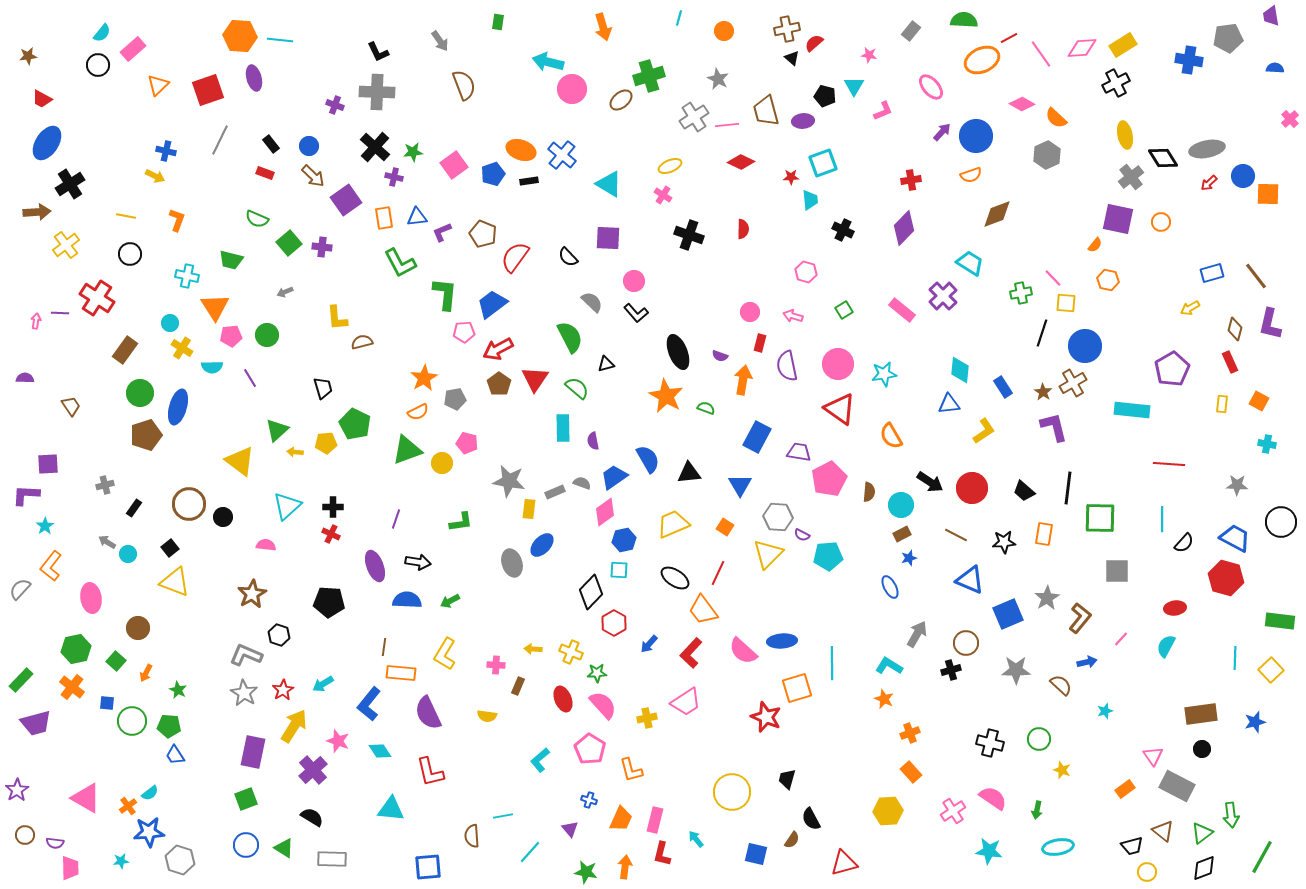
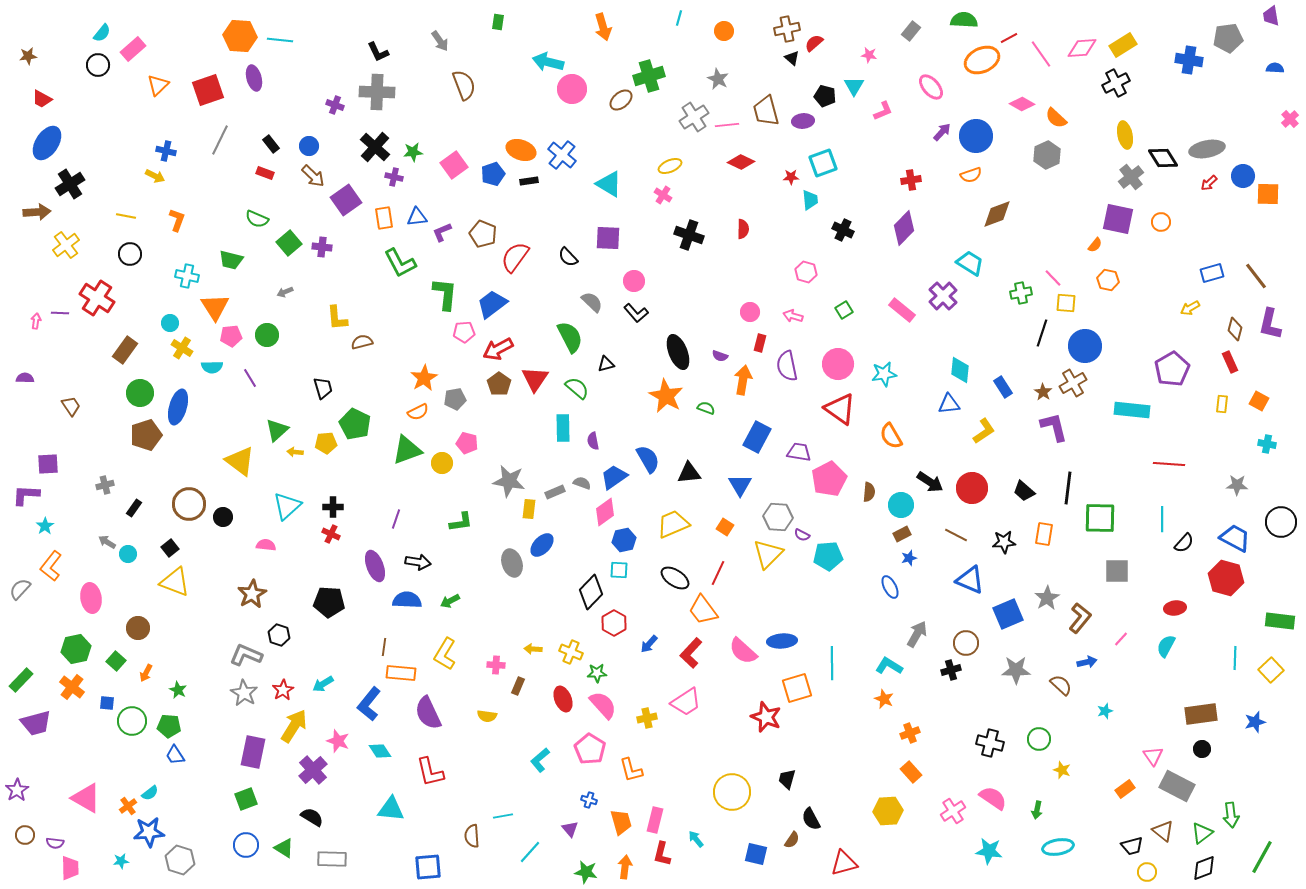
orange trapezoid at (621, 819): moved 3 px down; rotated 40 degrees counterclockwise
